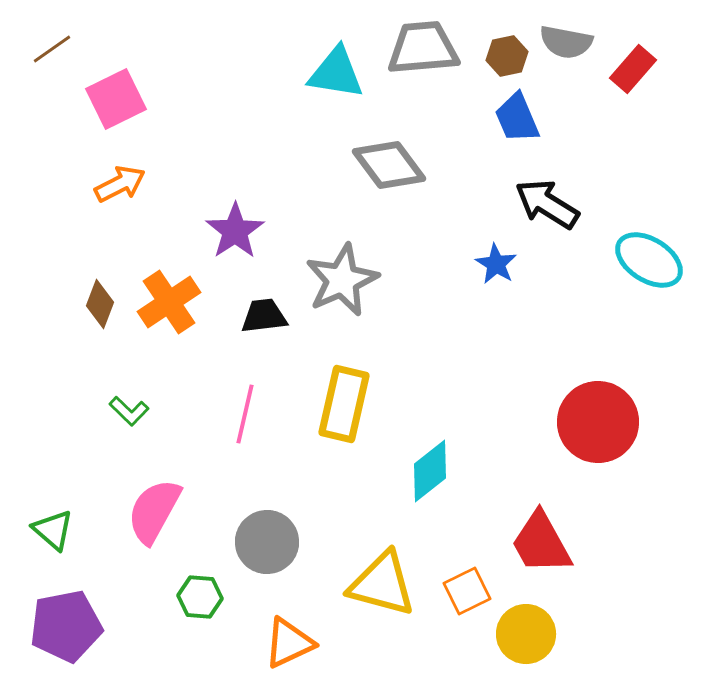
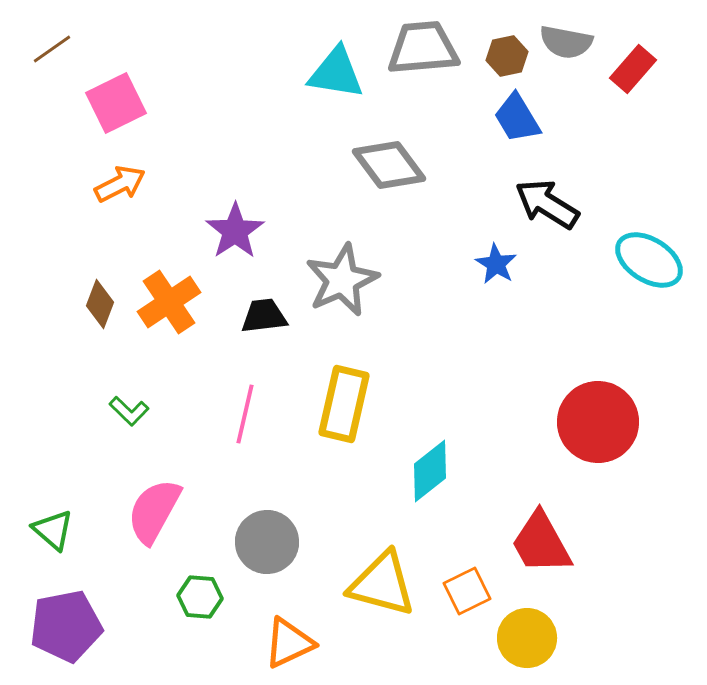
pink square: moved 4 px down
blue trapezoid: rotated 8 degrees counterclockwise
yellow circle: moved 1 px right, 4 px down
